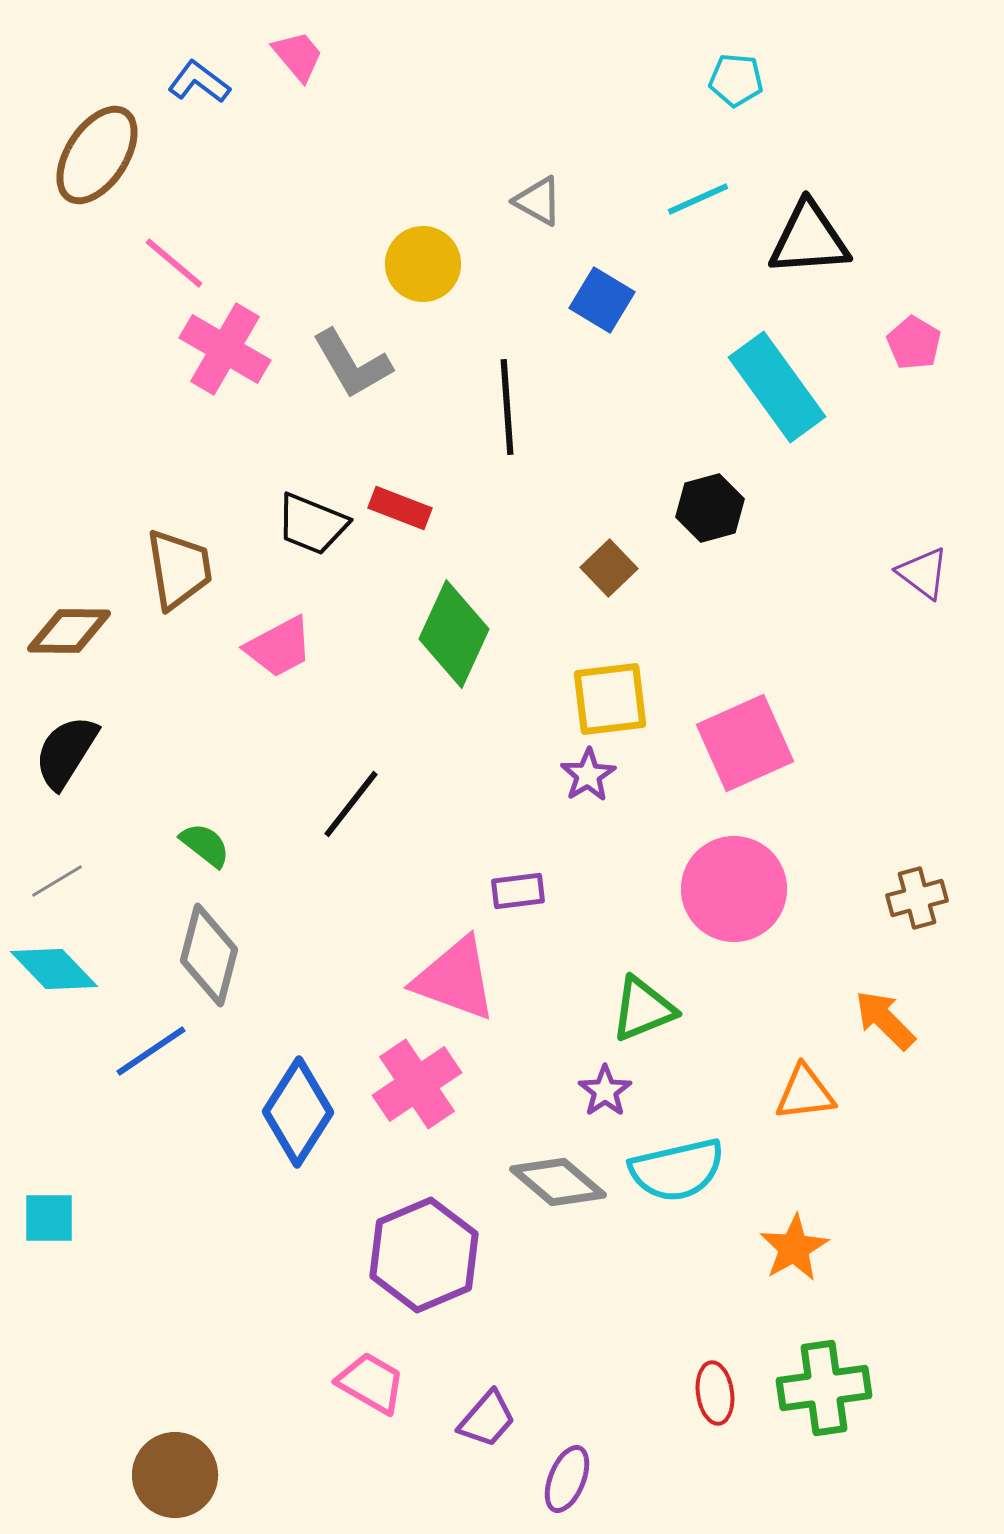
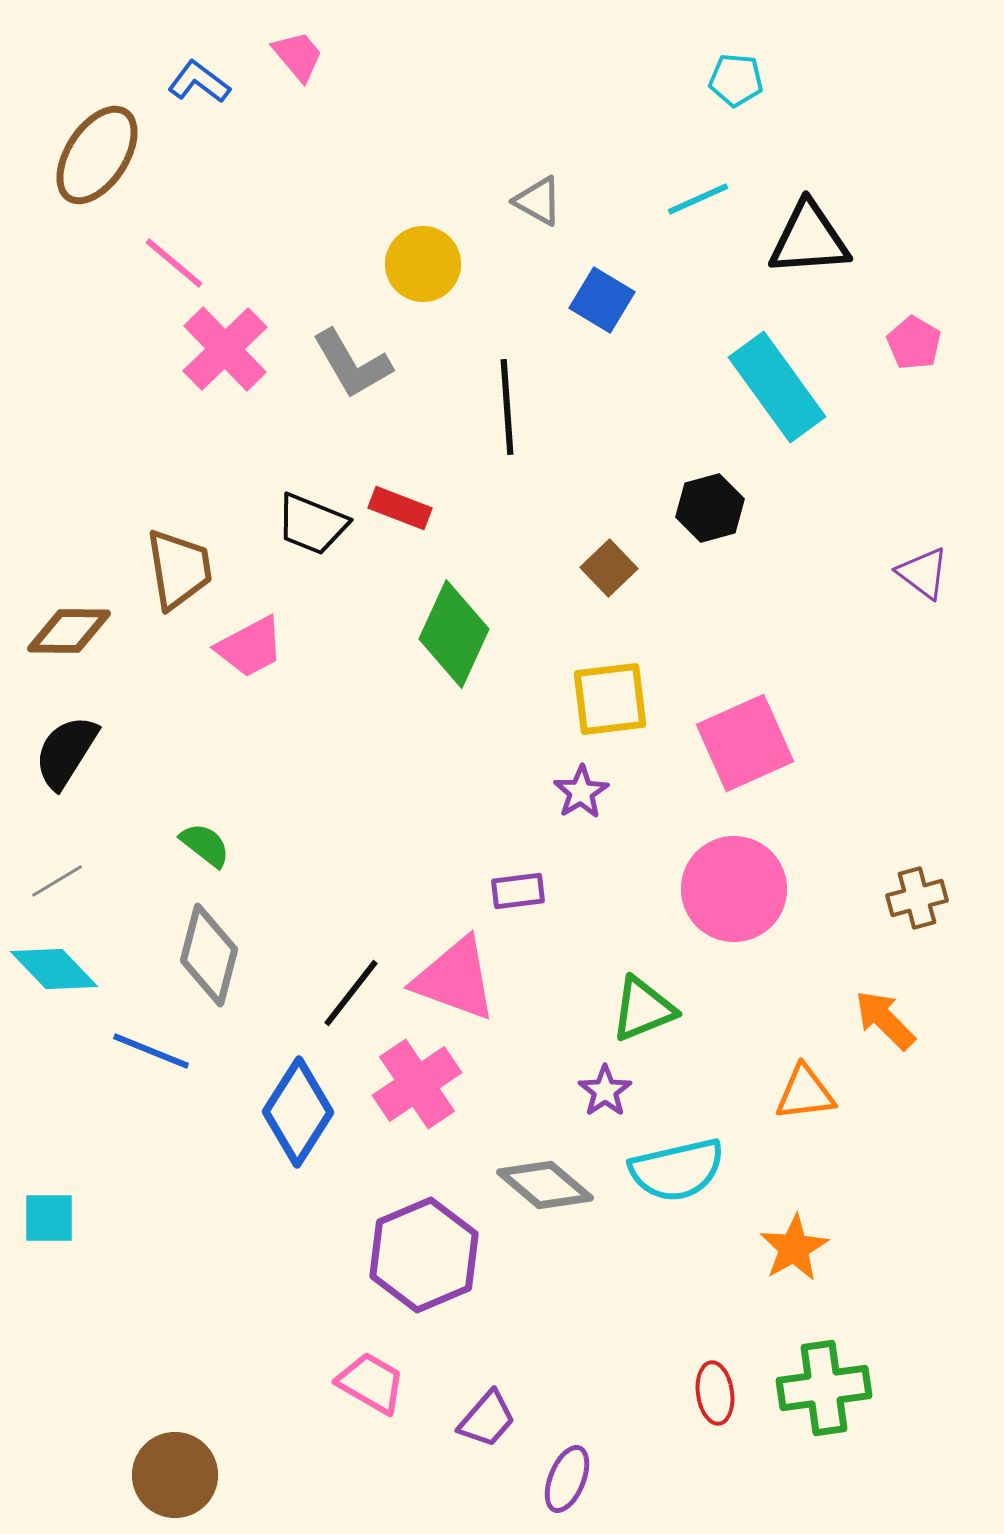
pink cross at (225, 349): rotated 16 degrees clockwise
pink trapezoid at (279, 647): moved 29 px left
purple star at (588, 775): moved 7 px left, 17 px down
black line at (351, 804): moved 189 px down
blue line at (151, 1051): rotated 56 degrees clockwise
gray diamond at (558, 1182): moved 13 px left, 3 px down
